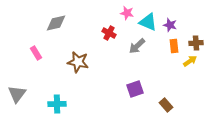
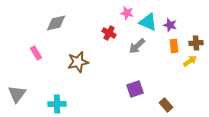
brown star: rotated 25 degrees counterclockwise
